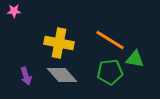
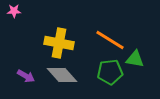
purple arrow: rotated 42 degrees counterclockwise
